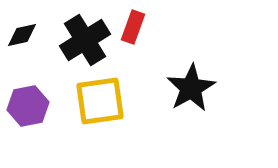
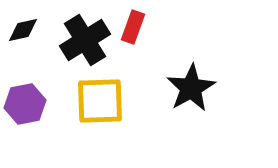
black diamond: moved 1 px right, 5 px up
yellow square: rotated 6 degrees clockwise
purple hexagon: moved 3 px left, 2 px up
